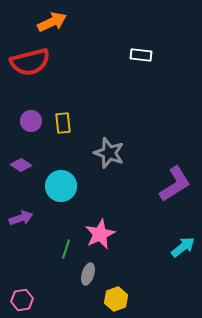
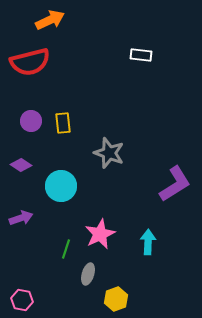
orange arrow: moved 2 px left, 2 px up
cyan arrow: moved 35 px left, 5 px up; rotated 50 degrees counterclockwise
pink hexagon: rotated 20 degrees clockwise
